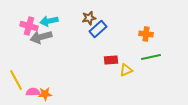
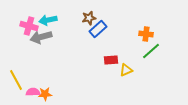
cyan arrow: moved 1 px left, 1 px up
green line: moved 6 px up; rotated 30 degrees counterclockwise
